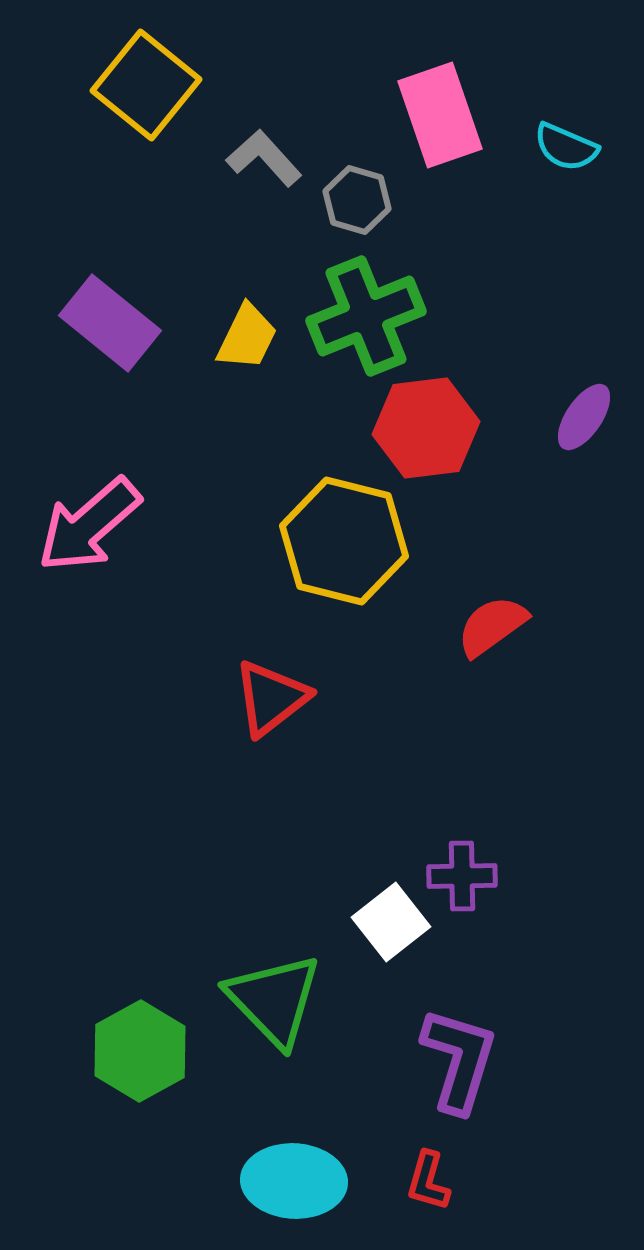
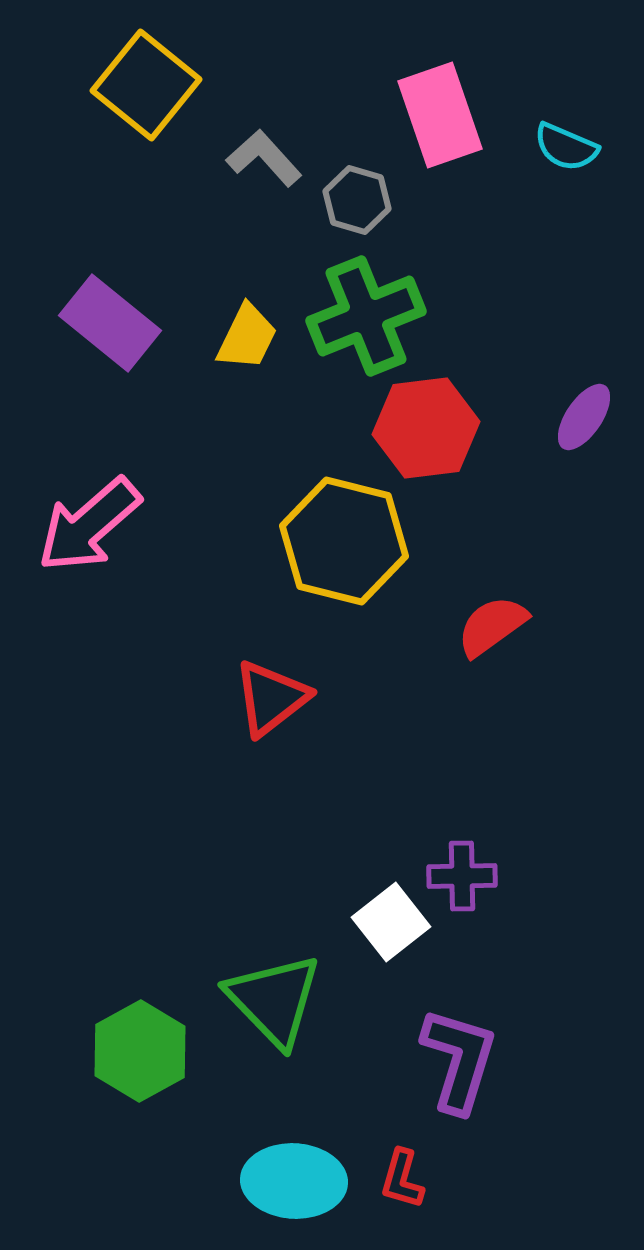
red L-shape: moved 26 px left, 2 px up
